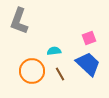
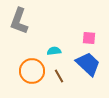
pink square: rotated 24 degrees clockwise
brown line: moved 1 px left, 2 px down
